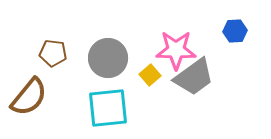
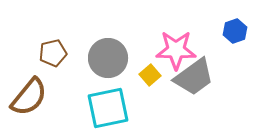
blue hexagon: rotated 15 degrees counterclockwise
brown pentagon: rotated 20 degrees counterclockwise
cyan square: rotated 6 degrees counterclockwise
